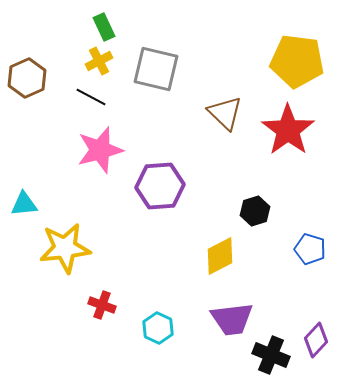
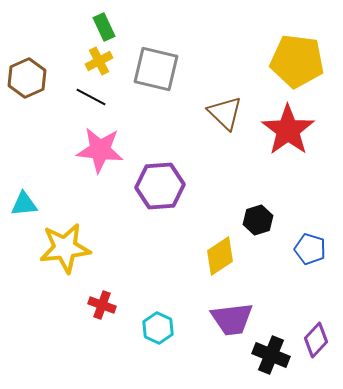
pink star: rotated 21 degrees clockwise
black hexagon: moved 3 px right, 9 px down
yellow diamond: rotated 6 degrees counterclockwise
